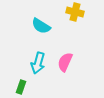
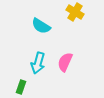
yellow cross: rotated 18 degrees clockwise
